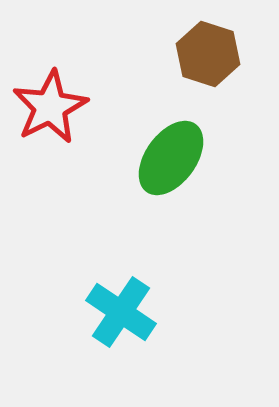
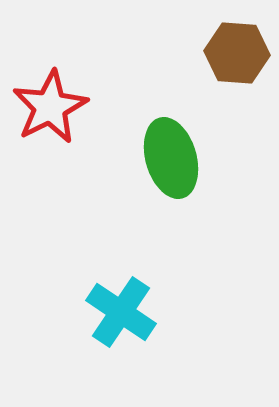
brown hexagon: moved 29 px right, 1 px up; rotated 14 degrees counterclockwise
green ellipse: rotated 52 degrees counterclockwise
